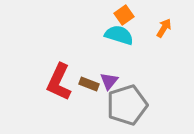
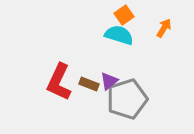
purple triangle: rotated 12 degrees clockwise
gray pentagon: moved 6 px up
